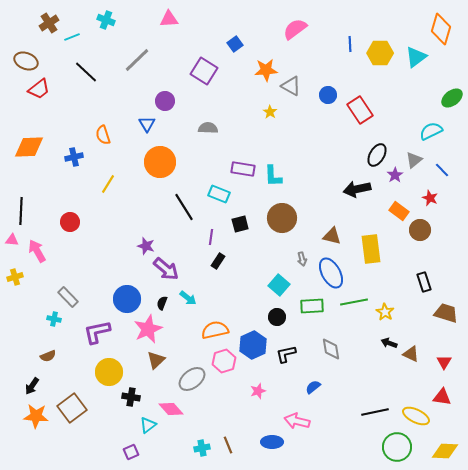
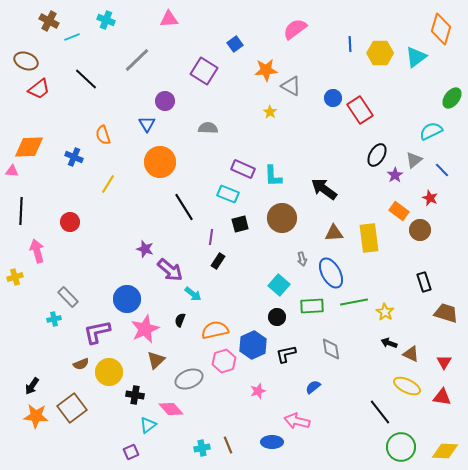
brown cross at (49, 23): moved 2 px up; rotated 30 degrees counterclockwise
black line at (86, 72): moved 7 px down
blue circle at (328, 95): moved 5 px right, 3 px down
green ellipse at (452, 98): rotated 15 degrees counterclockwise
blue cross at (74, 157): rotated 36 degrees clockwise
purple rectangle at (243, 169): rotated 15 degrees clockwise
black arrow at (357, 189): moved 33 px left; rotated 48 degrees clockwise
cyan rectangle at (219, 194): moved 9 px right
brown triangle at (332, 236): moved 2 px right, 3 px up; rotated 18 degrees counterclockwise
pink triangle at (12, 240): moved 69 px up
purple star at (146, 246): moved 1 px left, 3 px down
yellow rectangle at (371, 249): moved 2 px left, 11 px up
pink arrow at (37, 251): rotated 15 degrees clockwise
purple arrow at (166, 269): moved 4 px right, 1 px down
cyan arrow at (188, 298): moved 5 px right, 4 px up
black semicircle at (162, 303): moved 18 px right, 17 px down
cyan cross at (54, 319): rotated 24 degrees counterclockwise
pink star at (148, 329): moved 3 px left
brown semicircle at (48, 356): moved 33 px right, 8 px down
gray ellipse at (192, 379): moved 3 px left; rotated 16 degrees clockwise
black cross at (131, 397): moved 4 px right, 2 px up
black line at (375, 412): moved 5 px right; rotated 64 degrees clockwise
yellow ellipse at (416, 416): moved 9 px left, 30 px up
green circle at (397, 447): moved 4 px right
